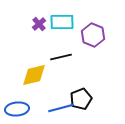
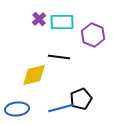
purple cross: moved 5 px up
black line: moved 2 px left; rotated 20 degrees clockwise
